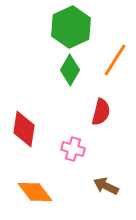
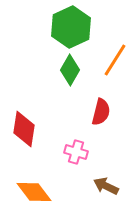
pink cross: moved 3 px right, 3 px down
orange diamond: moved 1 px left
